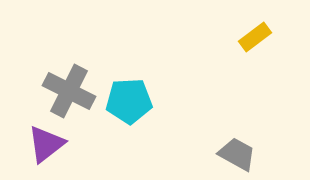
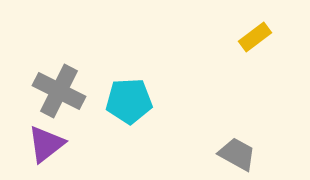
gray cross: moved 10 px left
